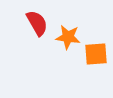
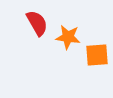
orange square: moved 1 px right, 1 px down
